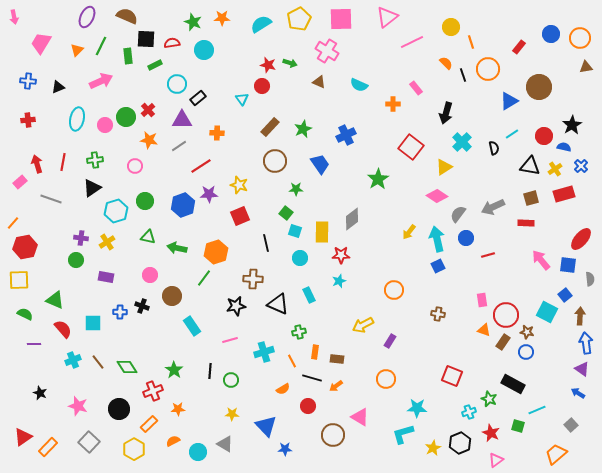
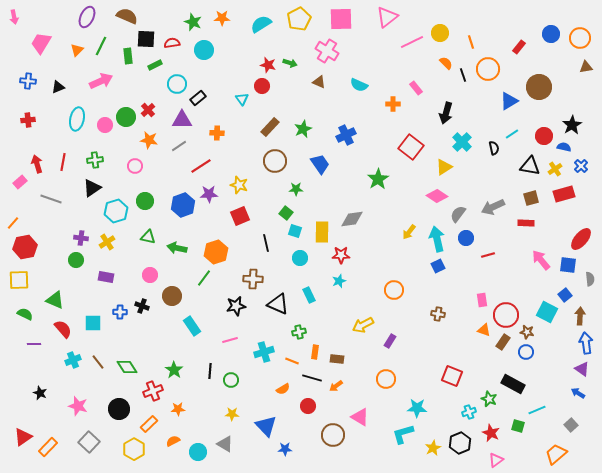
yellow circle at (451, 27): moved 11 px left, 6 px down
gray diamond at (352, 219): rotated 30 degrees clockwise
orange line at (292, 361): rotated 40 degrees counterclockwise
